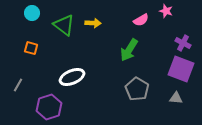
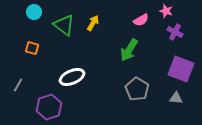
cyan circle: moved 2 px right, 1 px up
yellow arrow: rotated 63 degrees counterclockwise
purple cross: moved 8 px left, 11 px up
orange square: moved 1 px right
